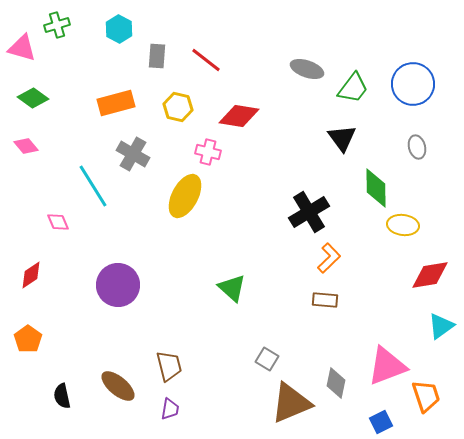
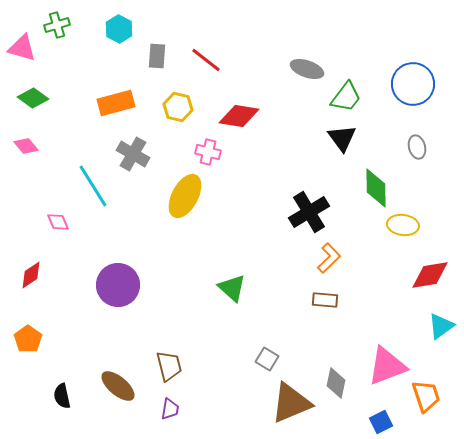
green trapezoid at (353, 88): moved 7 px left, 9 px down
